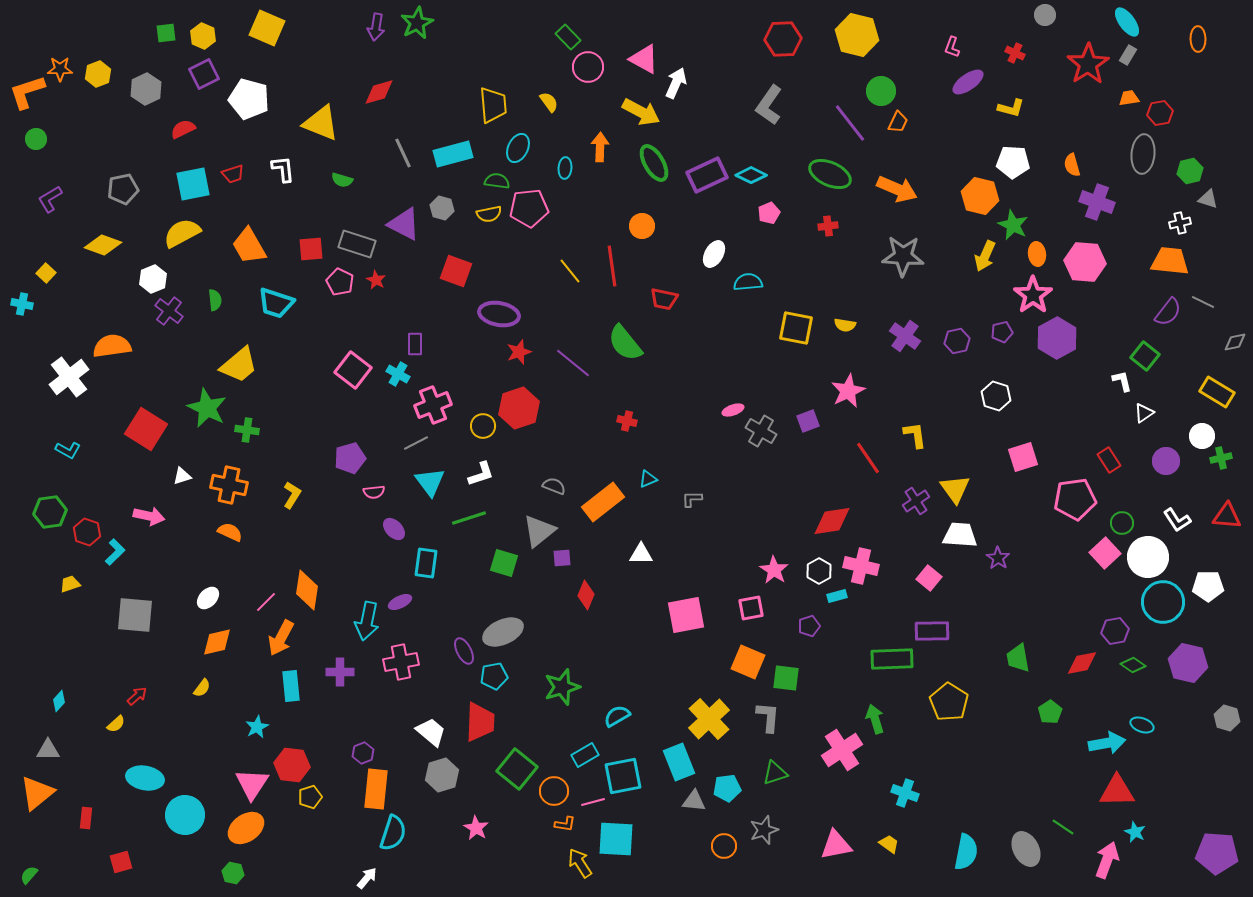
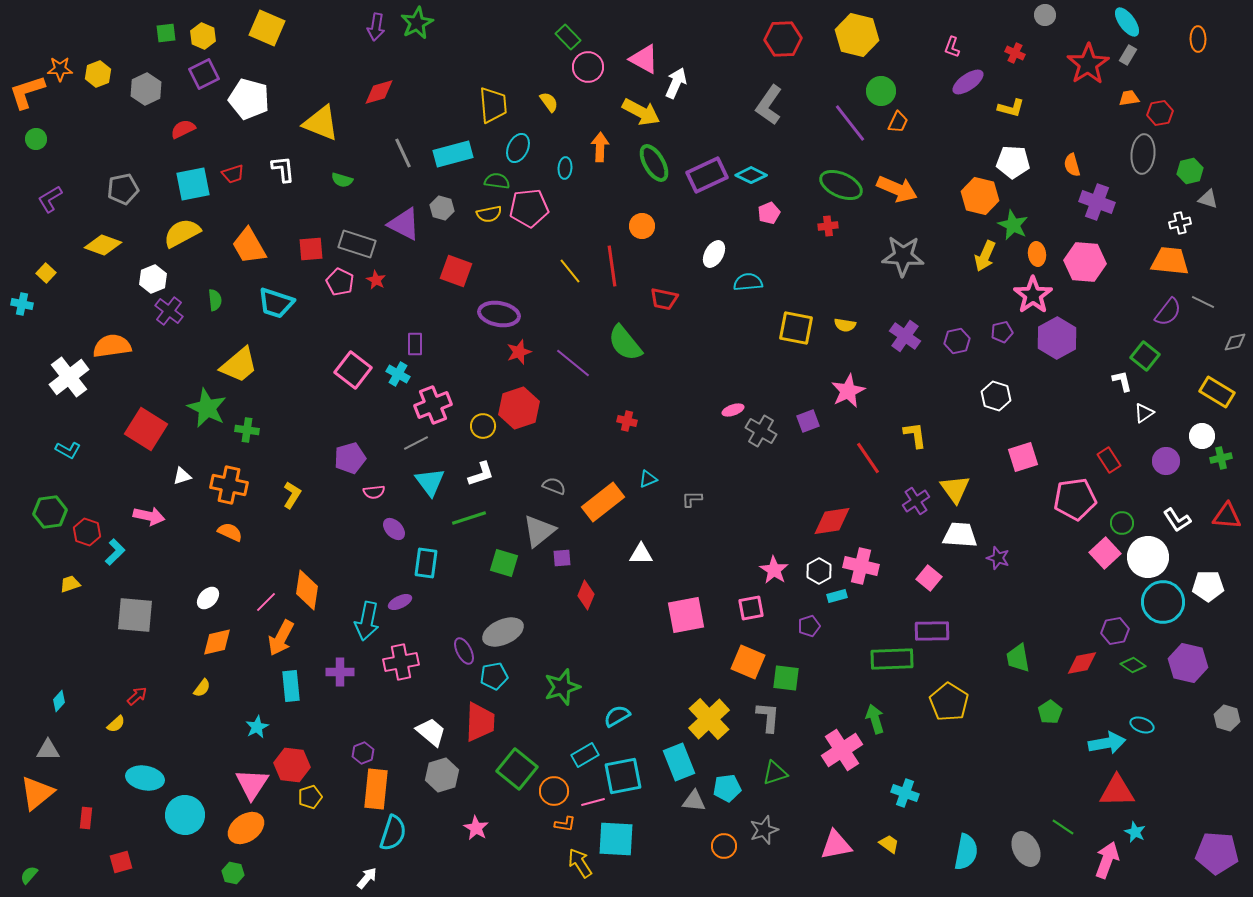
green ellipse at (830, 174): moved 11 px right, 11 px down
purple star at (998, 558): rotated 15 degrees counterclockwise
